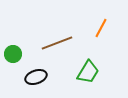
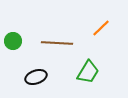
orange line: rotated 18 degrees clockwise
brown line: rotated 24 degrees clockwise
green circle: moved 13 px up
